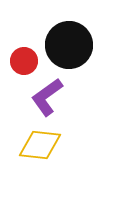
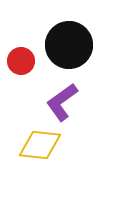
red circle: moved 3 px left
purple L-shape: moved 15 px right, 5 px down
